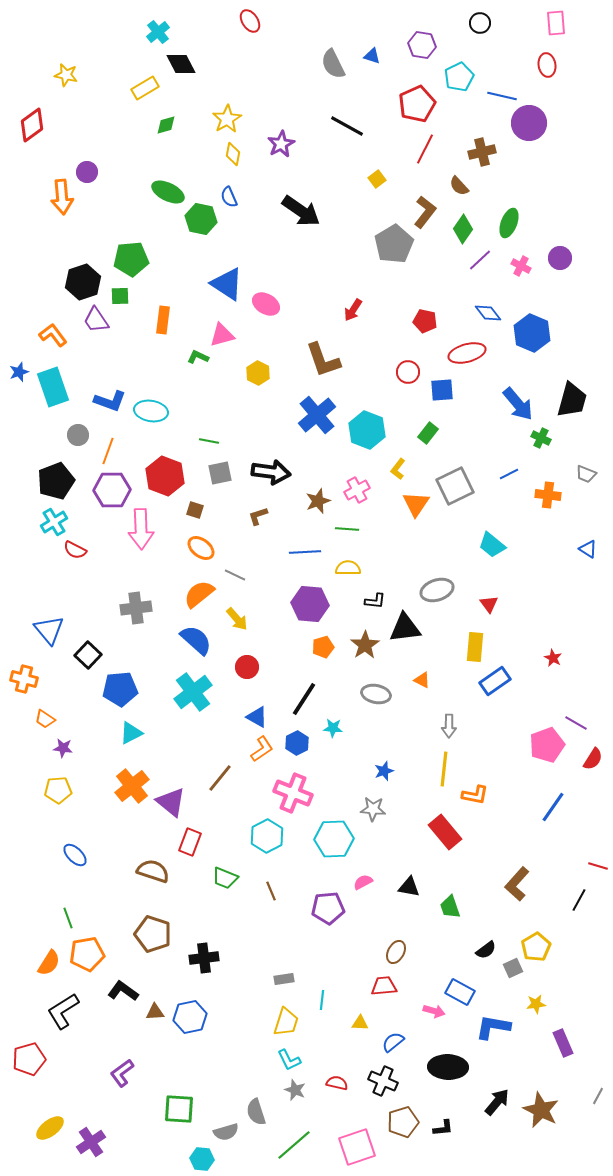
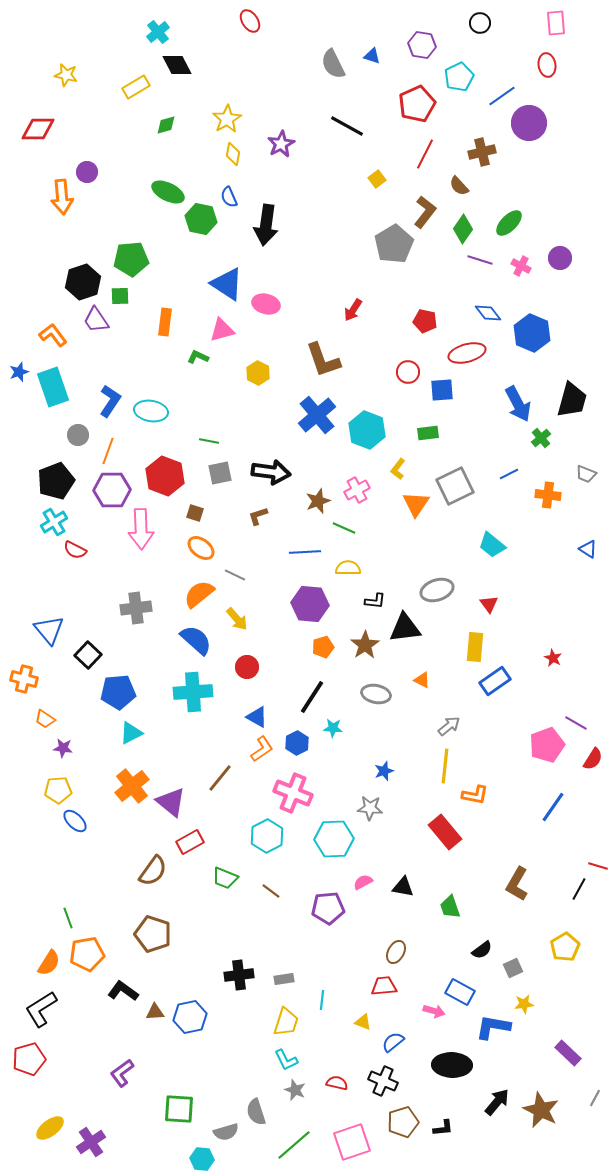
black diamond at (181, 64): moved 4 px left, 1 px down
yellow rectangle at (145, 88): moved 9 px left, 1 px up
blue line at (502, 96): rotated 48 degrees counterclockwise
red diamond at (32, 125): moved 6 px right, 4 px down; rotated 36 degrees clockwise
red line at (425, 149): moved 5 px down
black arrow at (301, 211): moved 35 px left, 14 px down; rotated 63 degrees clockwise
green ellipse at (509, 223): rotated 24 degrees clockwise
purple line at (480, 260): rotated 60 degrees clockwise
pink ellipse at (266, 304): rotated 16 degrees counterclockwise
orange rectangle at (163, 320): moved 2 px right, 2 px down
pink triangle at (222, 335): moved 5 px up
blue L-shape at (110, 401): rotated 76 degrees counterclockwise
blue arrow at (518, 404): rotated 12 degrees clockwise
green rectangle at (428, 433): rotated 45 degrees clockwise
green cross at (541, 438): rotated 24 degrees clockwise
brown square at (195, 510): moved 3 px down
green line at (347, 529): moved 3 px left, 1 px up; rotated 20 degrees clockwise
blue pentagon at (120, 689): moved 2 px left, 3 px down
cyan cross at (193, 692): rotated 33 degrees clockwise
black line at (304, 699): moved 8 px right, 2 px up
gray arrow at (449, 726): rotated 130 degrees counterclockwise
yellow line at (444, 769): moved 1 px right, 3 px up
gray star at (373, 809): moved 3 px left, 1 px up
red rectangle at (190, 842): rotated 40 degrees clockwise
blue ellipse at (75, 855): moved 34 px up
brown semicircle at (153, 871): rotated 108 degrees clockwise
brown L-shape at (517, 884): rotated 12 degrees counterclockwise
black triangle at (409, 887): moved 6 px left
brown line at (271, 891): rotated 30 degrees counterclockwise
black line at (579, 900): moved 11 px up
yellow pentagon at (536, 947): moved 29 px right
black semicircle at (486, 950): moved 4 px left
black cross at (204, 958): moved 35 px right, 17 px down
yellow star at (536, 1004): moved 12 px left
black L-shape at (63, 1011): moved 22 px left, 2 px up
yellow triangle at (360, 1023): moved 3 px right, 1 px up; rotated 18 degrees clockwise
purple rectangle at (563, 1043): moved 5 px right, 10 px down; rotated 24 degrees counterclockwise
cyan L-shape at (289, 1060): moved 3 px left
black ellipse at (448, 1067): moved 4 px right, 2 px up
gray line at (598, 1096): moved 3 px left, 2 px down
pink square at (357, 1147): moved 5 px left, 5 px up
